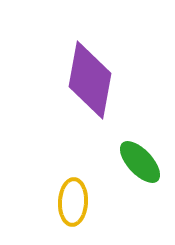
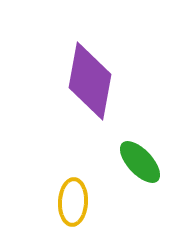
purple diamond: moved 1 px down
